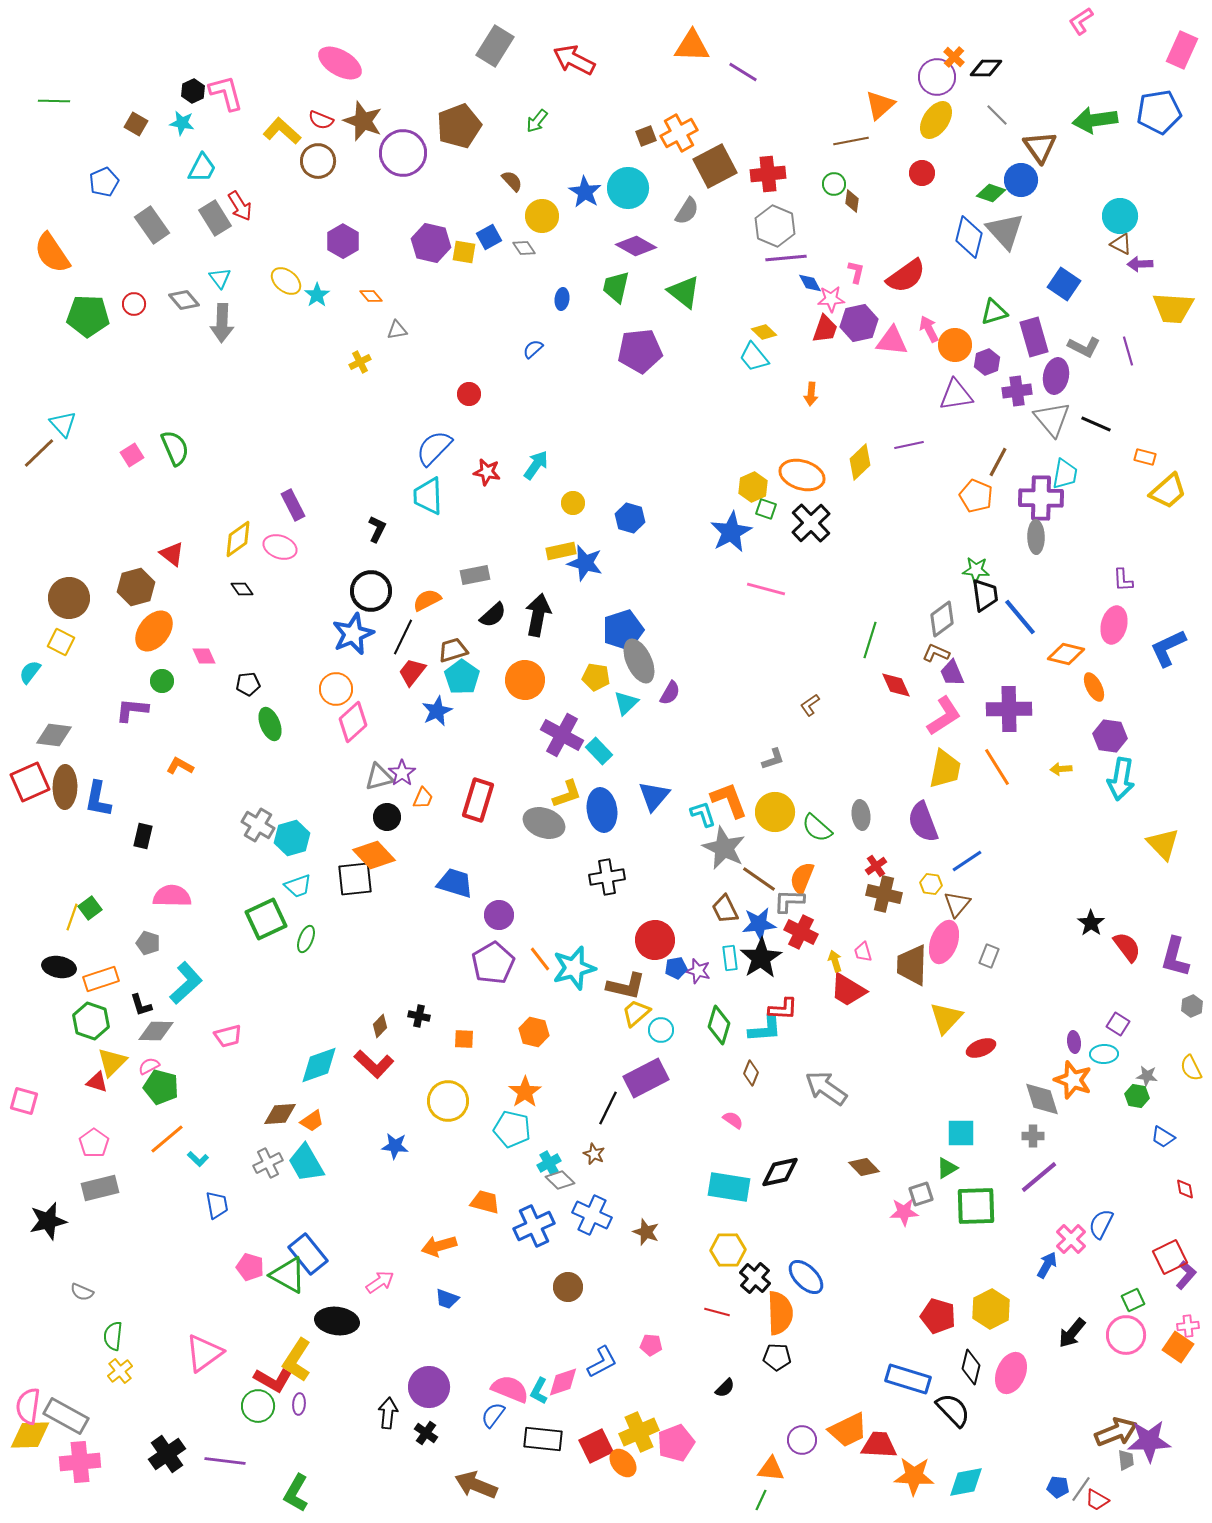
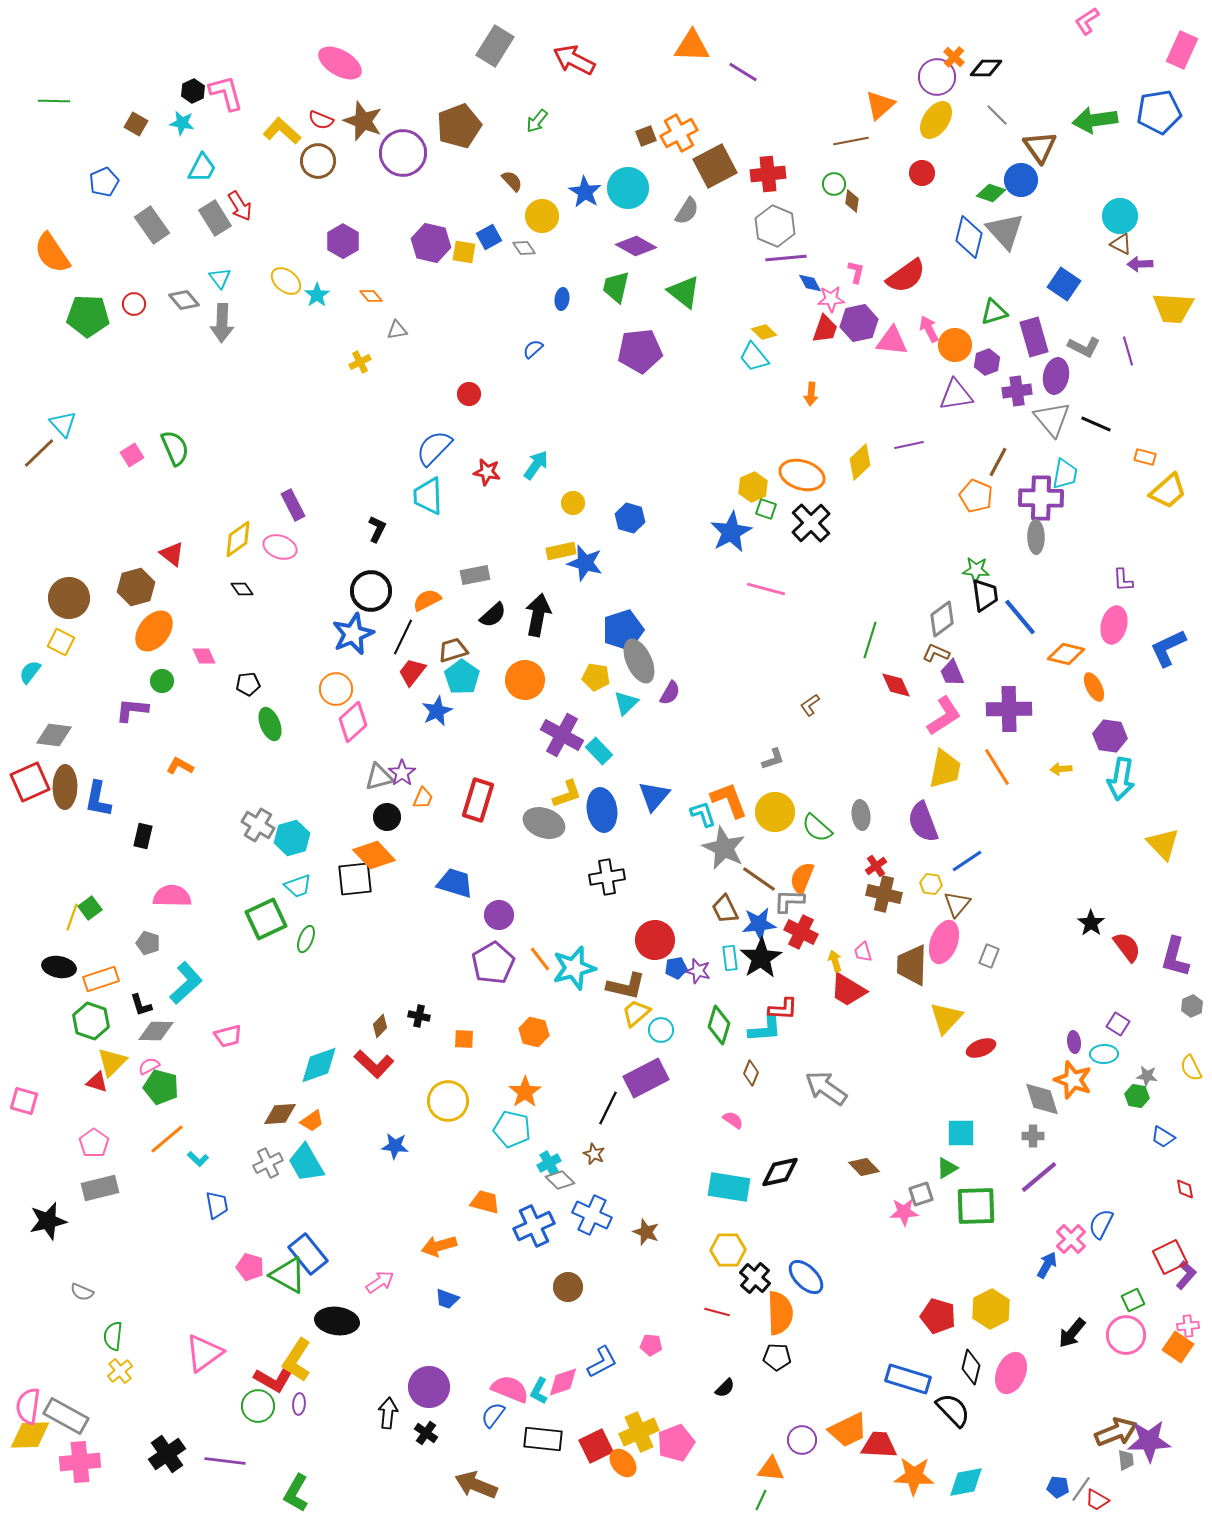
pink L-shape at (1081, 21): moved 6 px right
